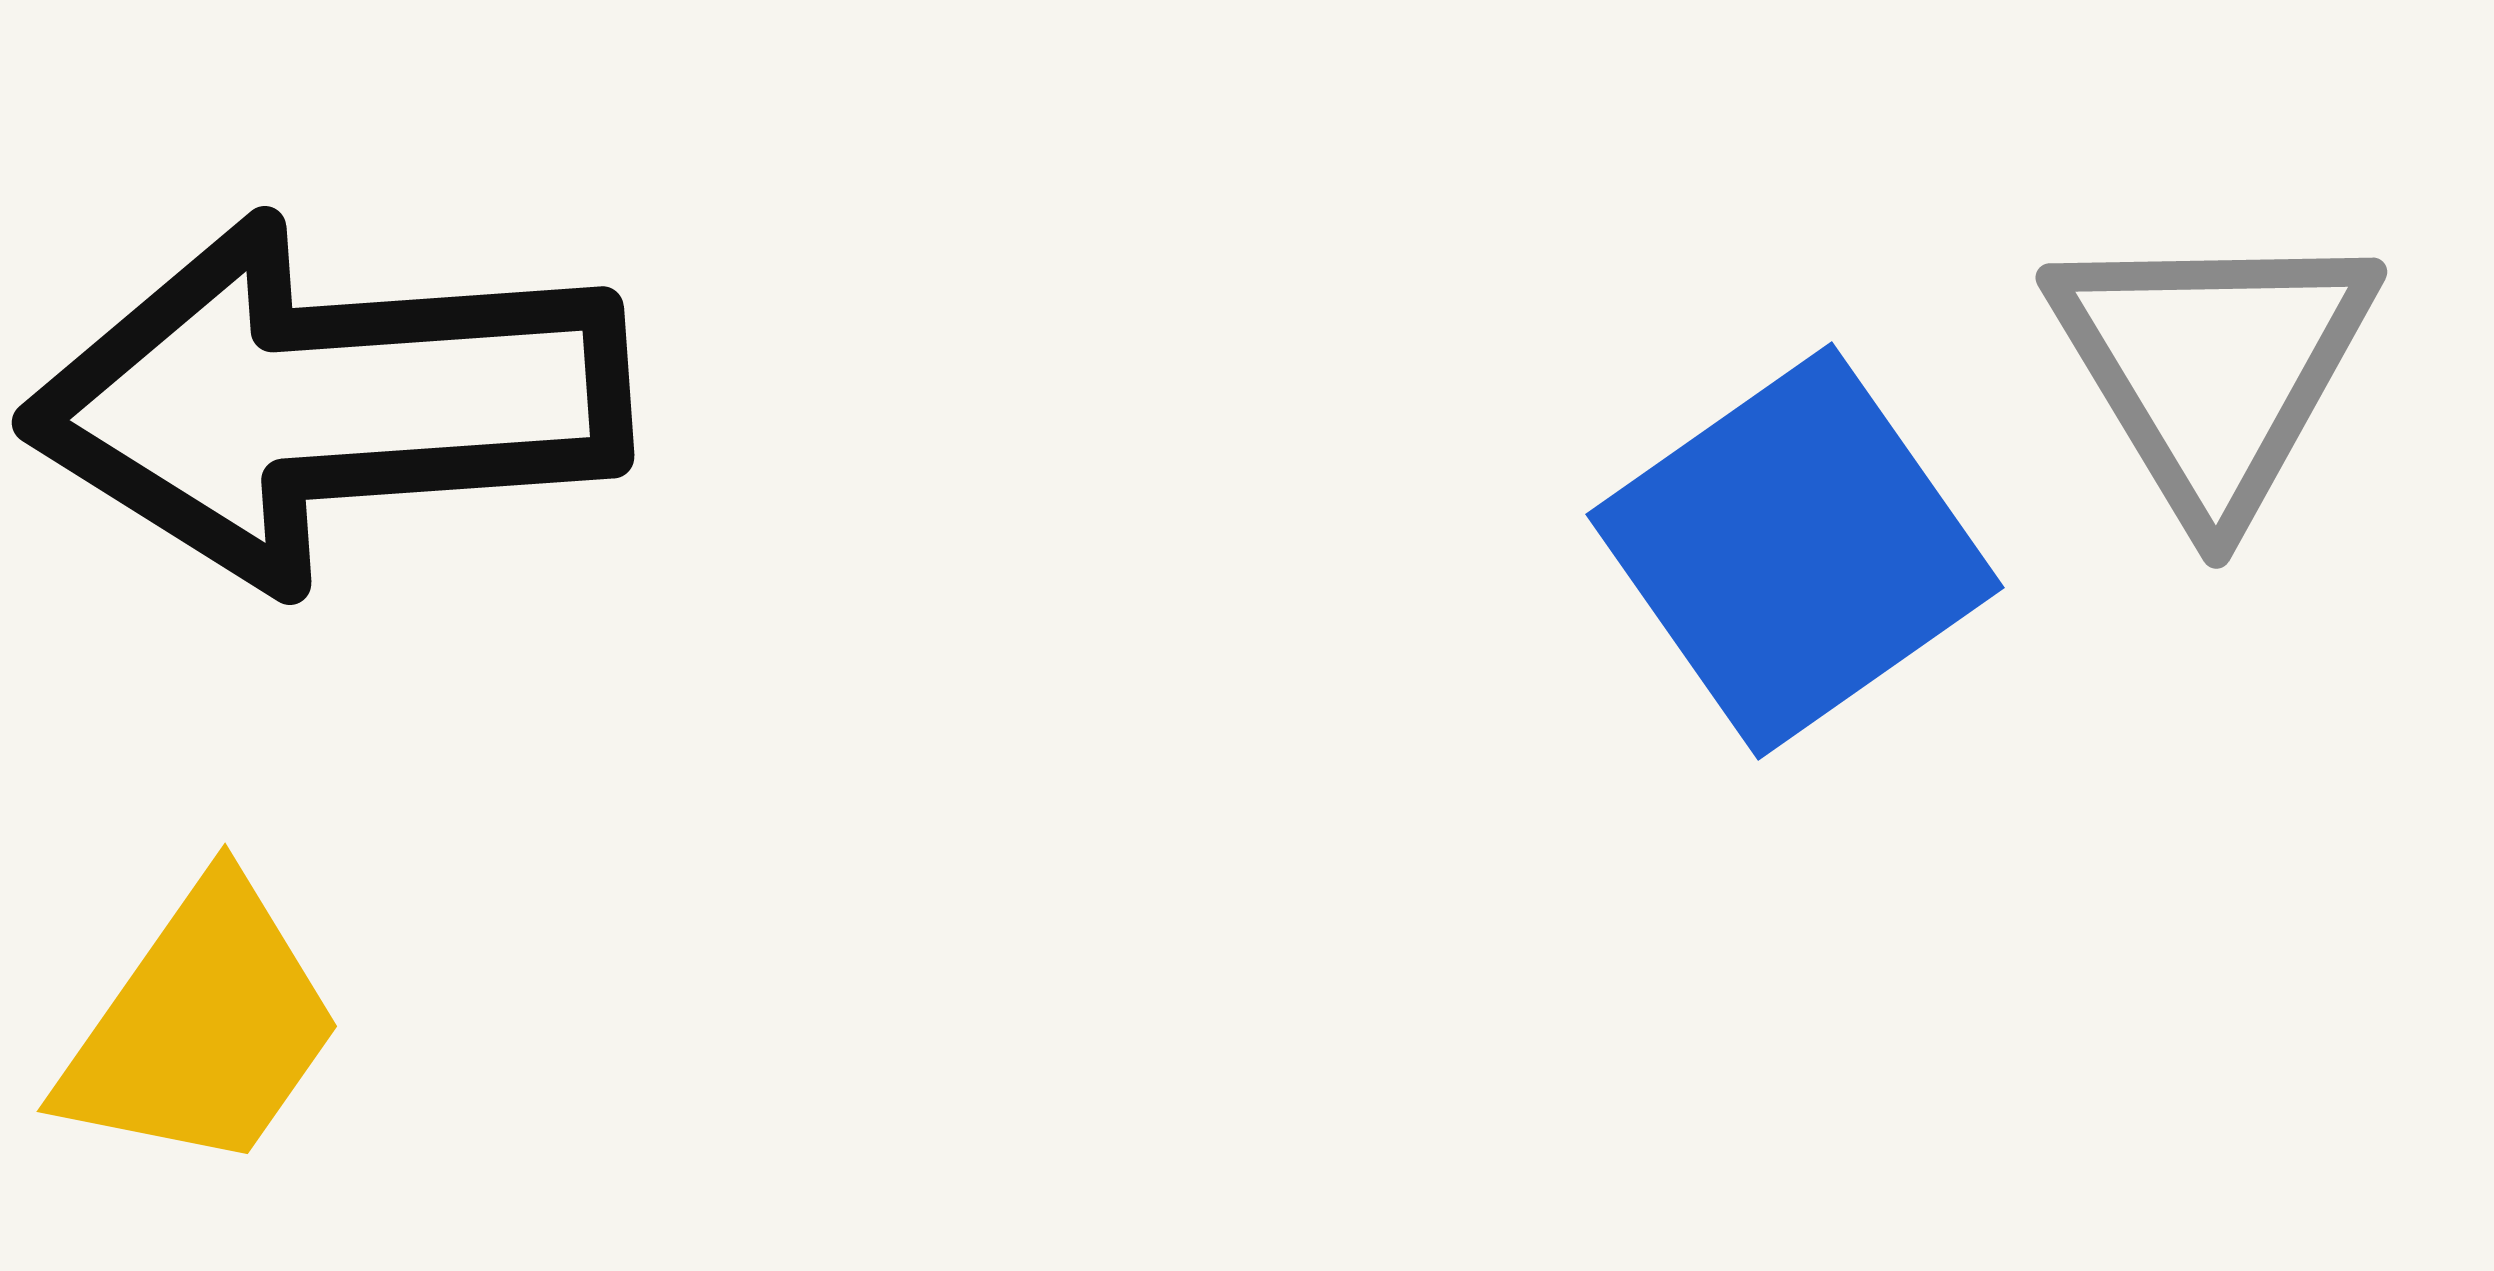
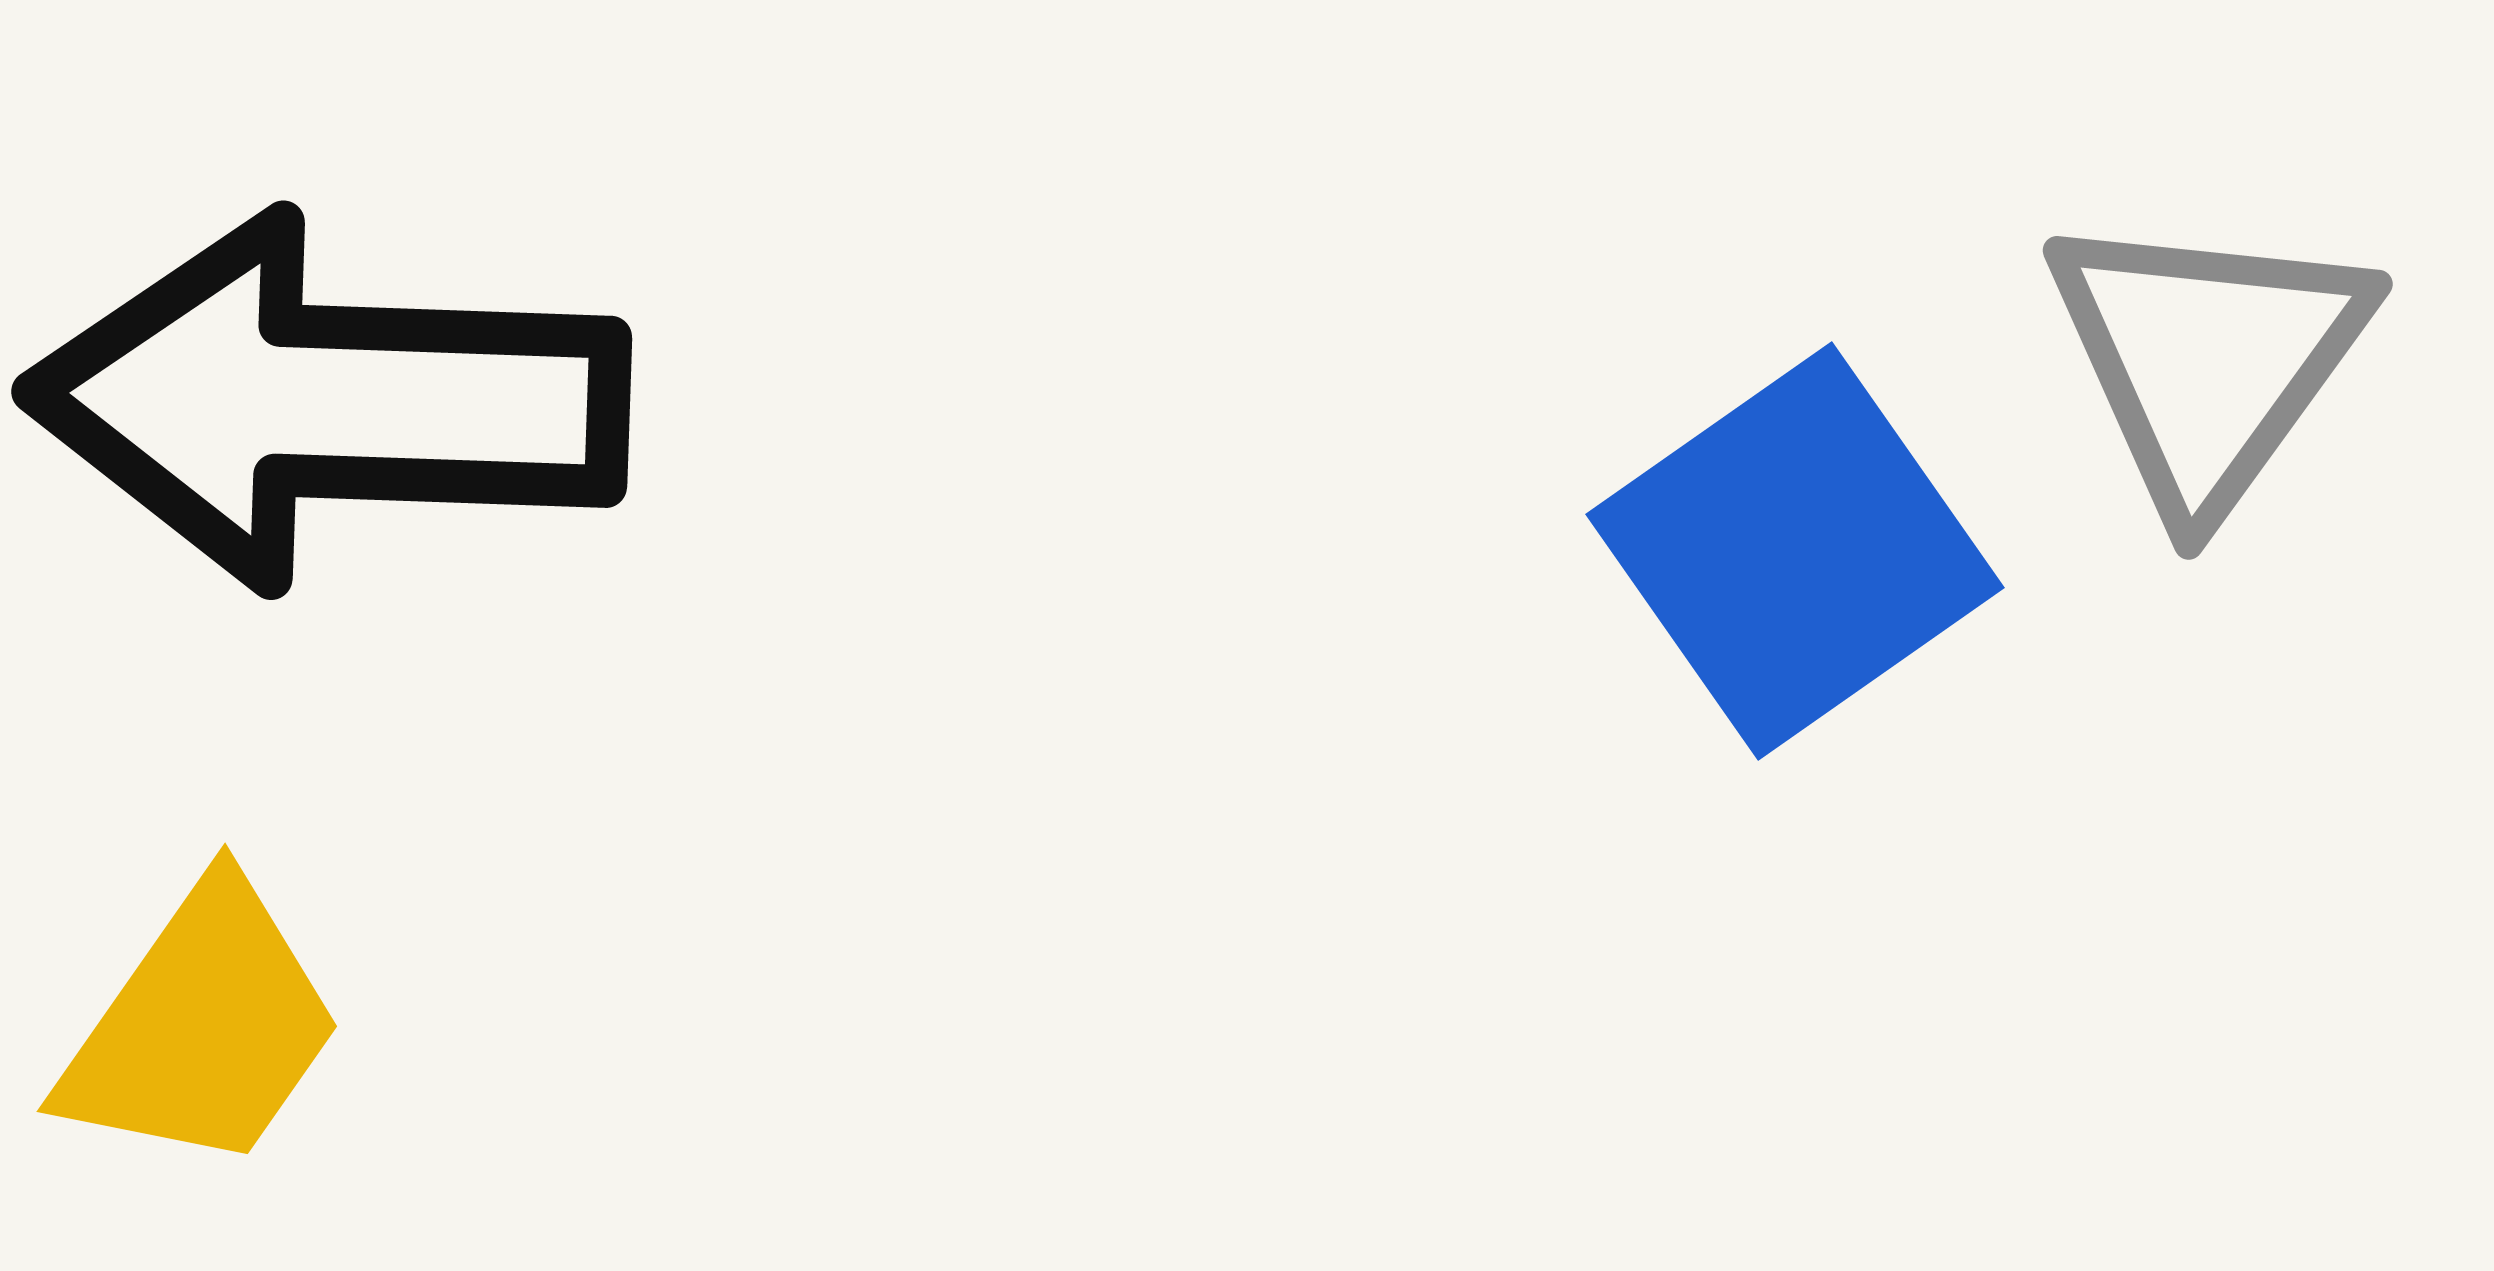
gray triangle: moved 5 px left, 8 px up; rotated 7 degrees clockwise
black arrow: rotated 6 degrees clockwise
